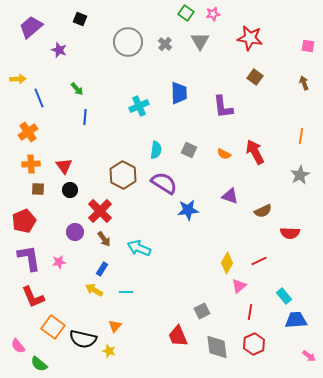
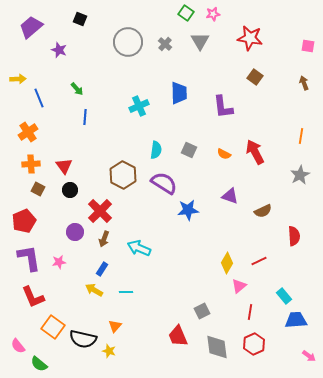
brown square at (38, 189): rotated 24 degrees clockwise
red semicircle at (290, 233): moved 4 px right, 3 px down; rotated 96 degrees counterclockwise
brown arrow at (104, 239): rotated 56 degrees clockwise
